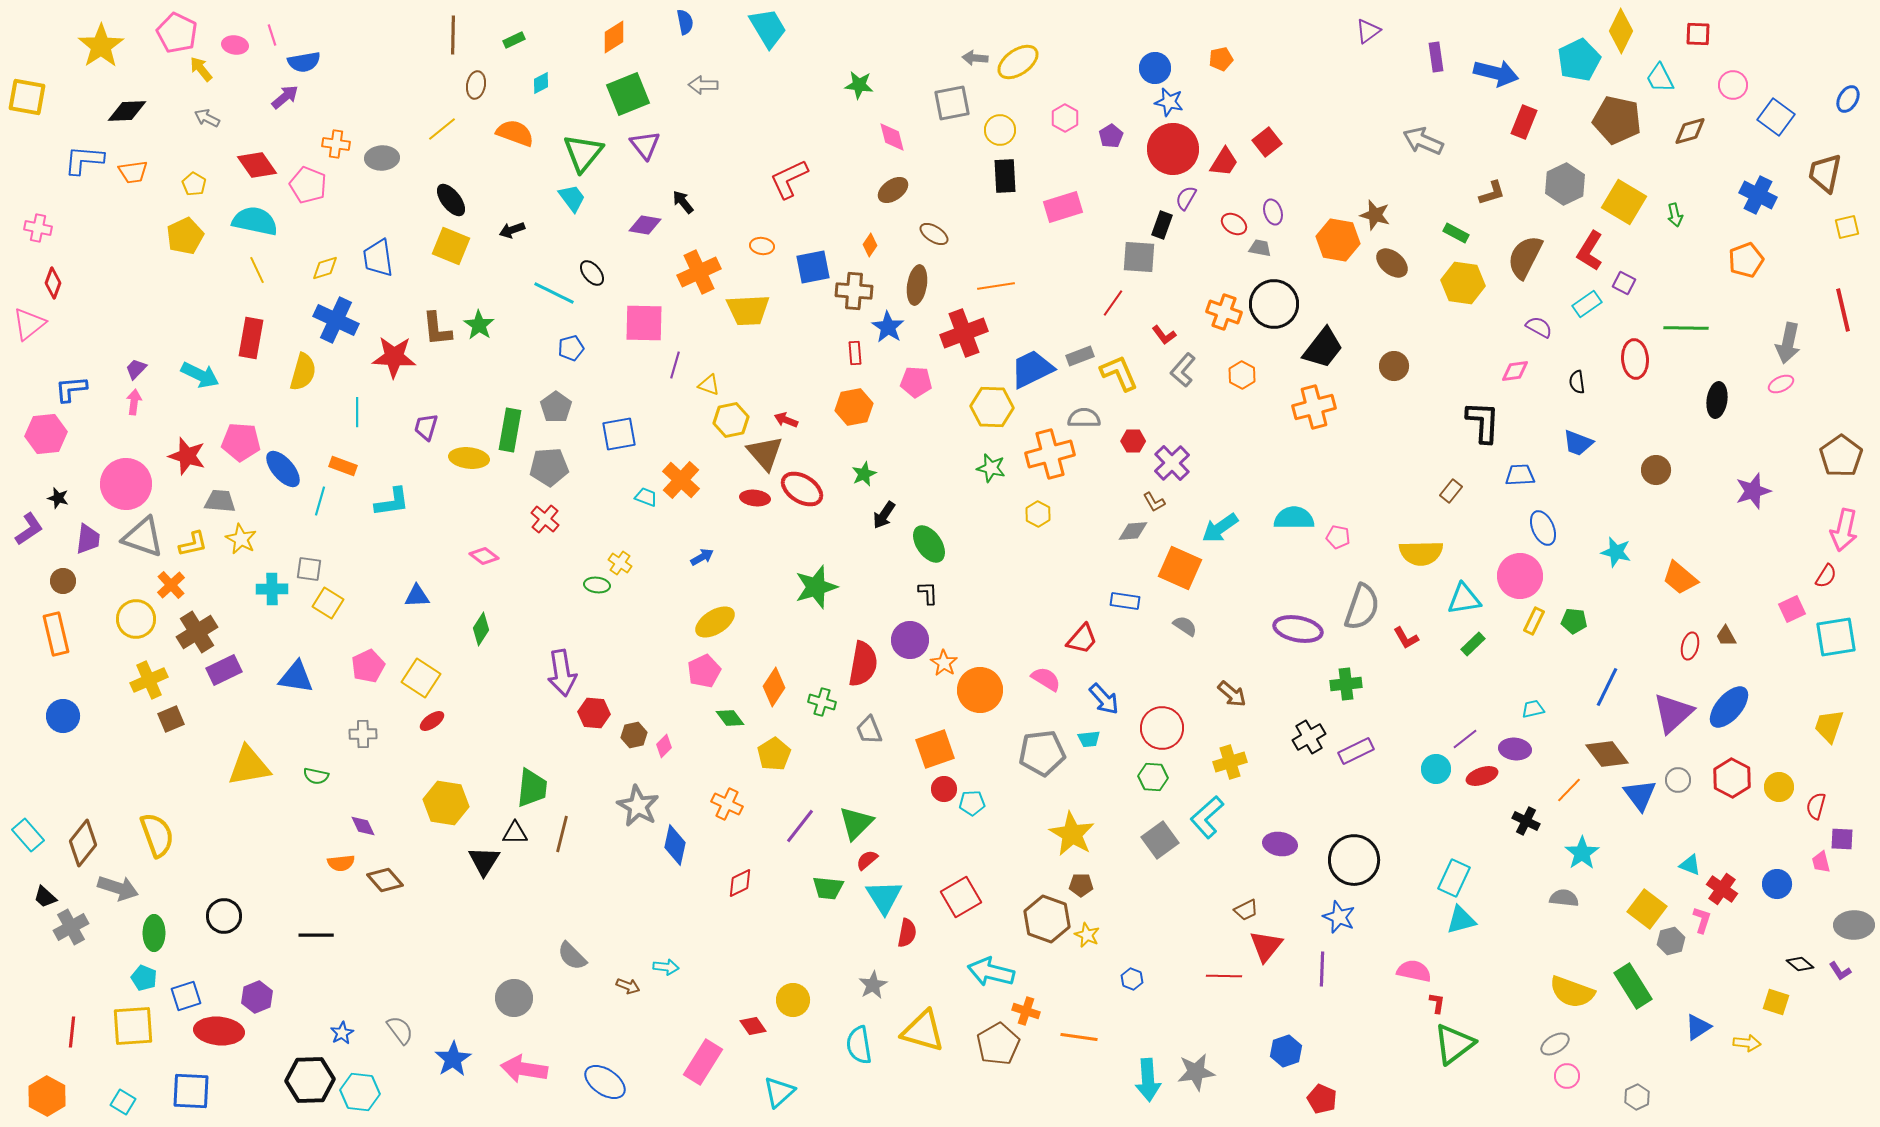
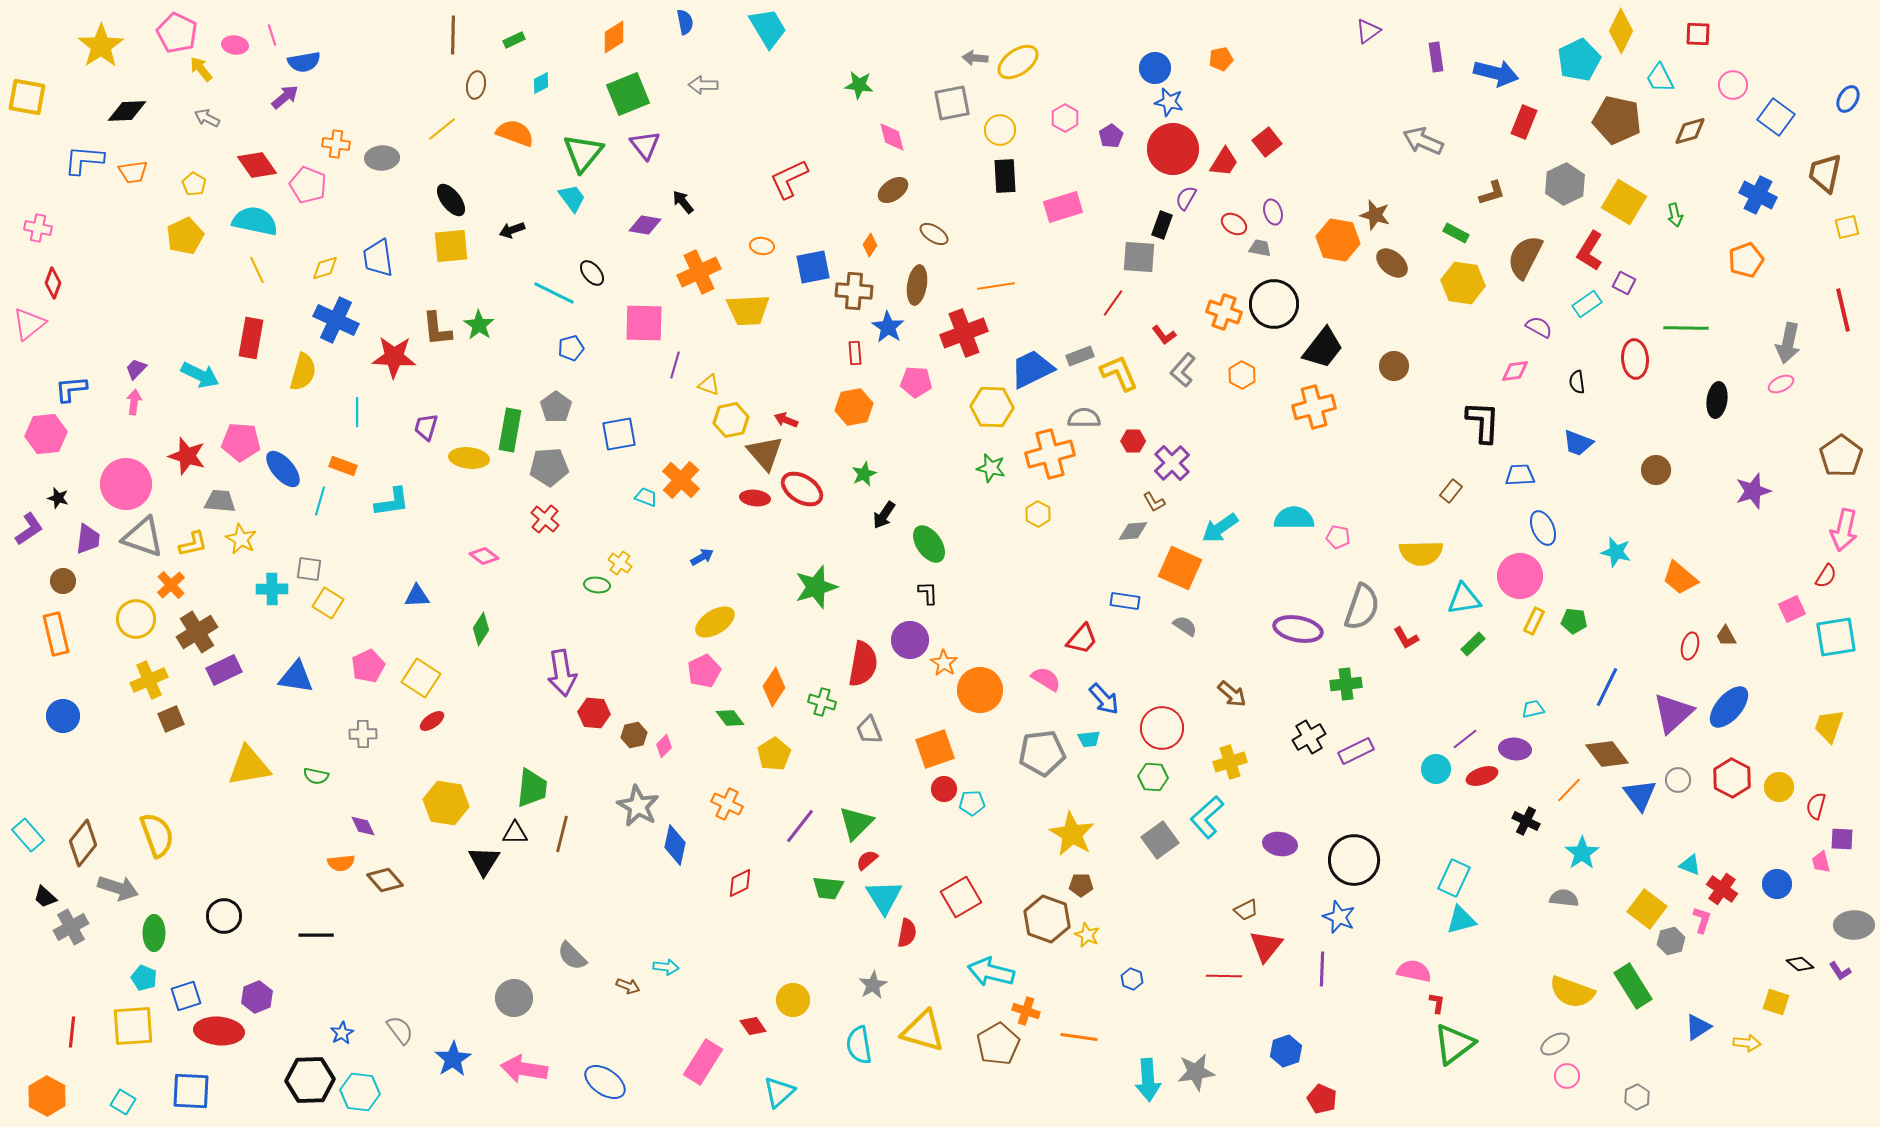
yellow square at (451, 246): rotated 27 degrees counterclockwise
